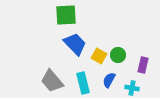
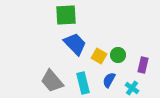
cyan cross: rotated 24 degrees clockwise
